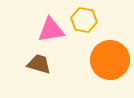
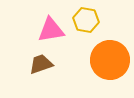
yellow hexagon: moved 2 px right
brown trapezoid: moved 2 px right; rotated 35 degrees counterclockwise
